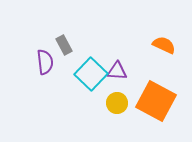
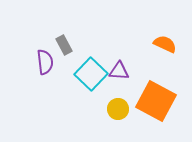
orange semicircle: moved 1 px right, 1 px up
purple triangle: moved 2 px right
yellow circle: moved 1 px right, 6 px down
